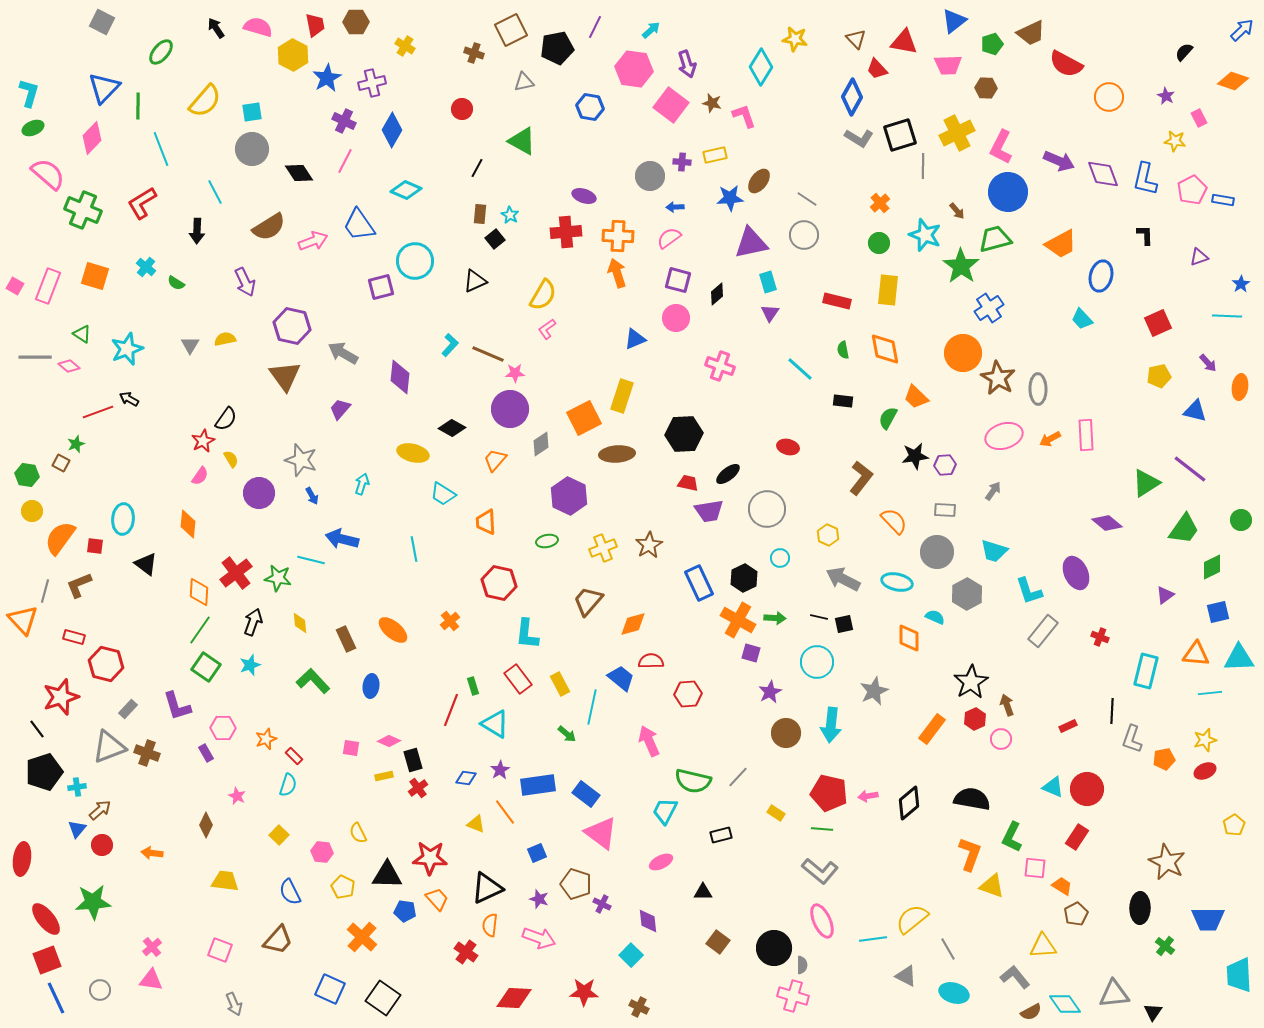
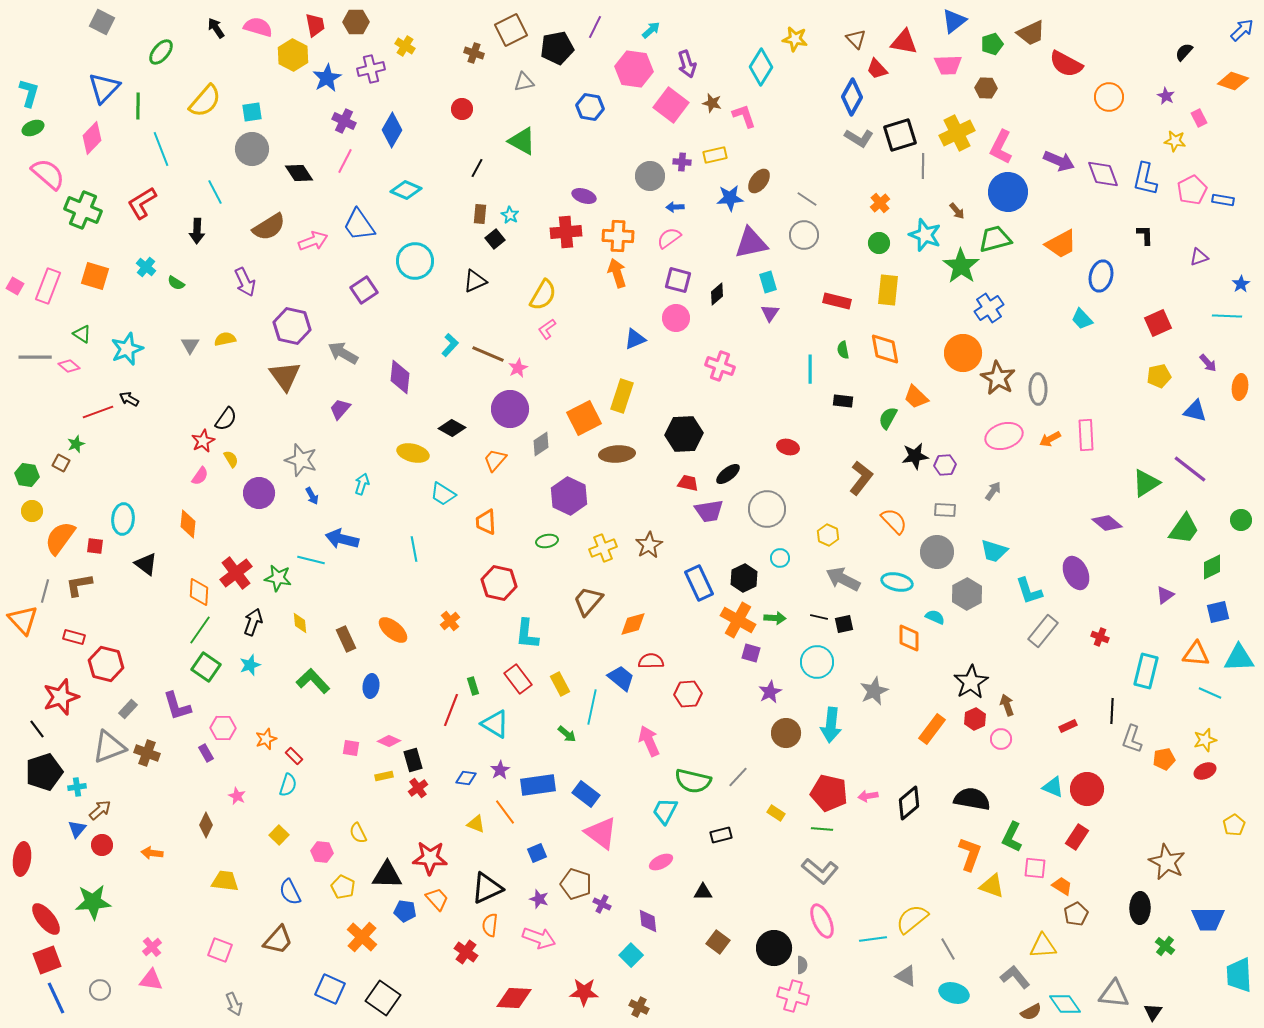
purple cross at (372, 83): moved 1 px left, 14 px up
purple square at (381, 287): moved 17 px left, 3 px down; rotated 20 degrees counterclockwise
cyan line at (800, 369): moved 10 px right; rotated 48 degrees clockwise
pink star at (515, 373): moved 3 px right, 5 px up; rotated 24 degrees counterclockwise
brown L-shape at (79, 585): rotated 12 degrees clockwise
cyan line at (1210, 693): rotated 30 degrees clockwise
gray triangle at (1114, 994): rotated 12 degrees clockwise
